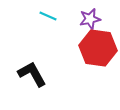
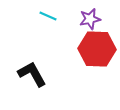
red hexagon: moved 1 px left, 1 px down; rotated 6 degrees counterclockwise
